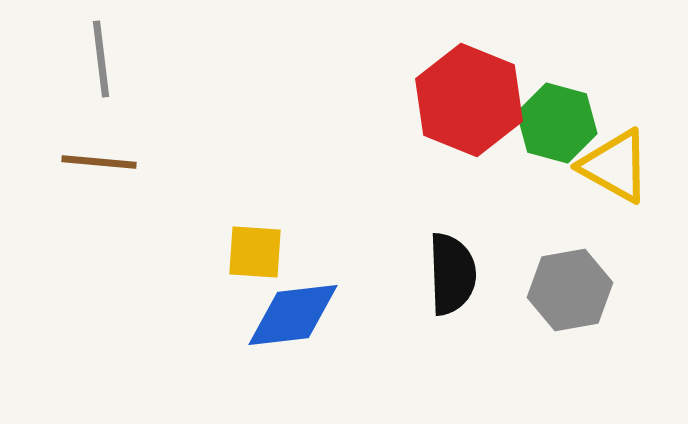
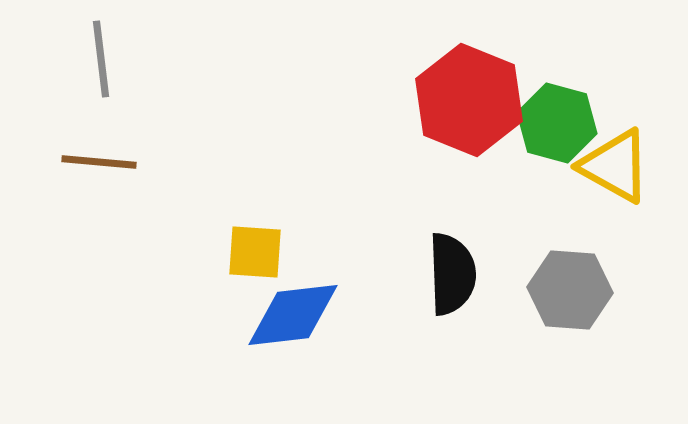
gray hexagon: rotated 14 degrees clockwise
